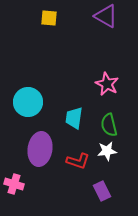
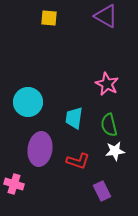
white star: moved 8 px right
